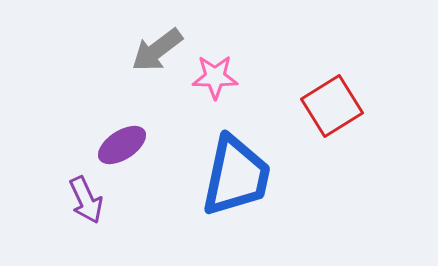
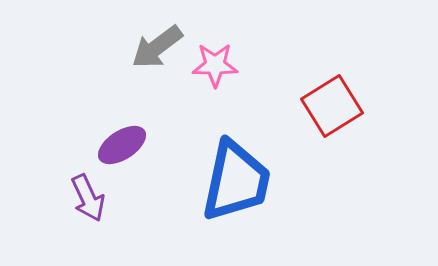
gray arrow: moved 3 px up
pink star: moved 12 px up
blue trapezoid: moved 5 px down
purple arrow: moved 2 px right, 2 px up
